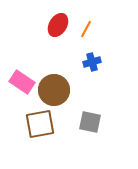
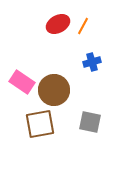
red ellipse: moved 1 px up; rotated 30 degrees clockwise
orange line: moved 3 px left, 3 px up
